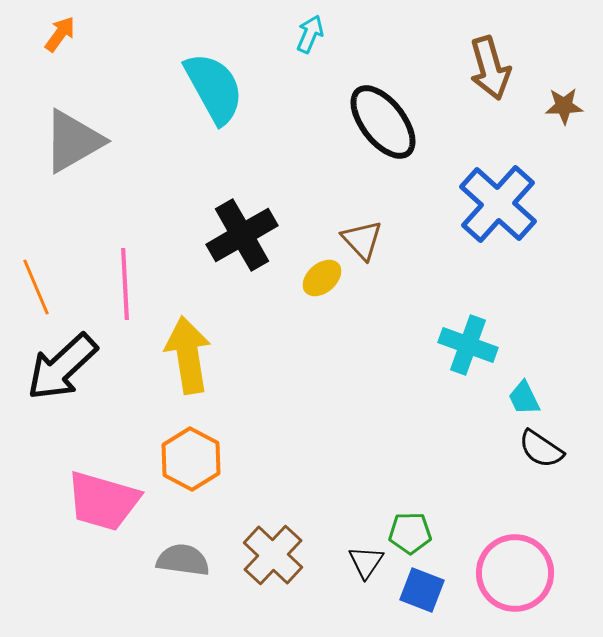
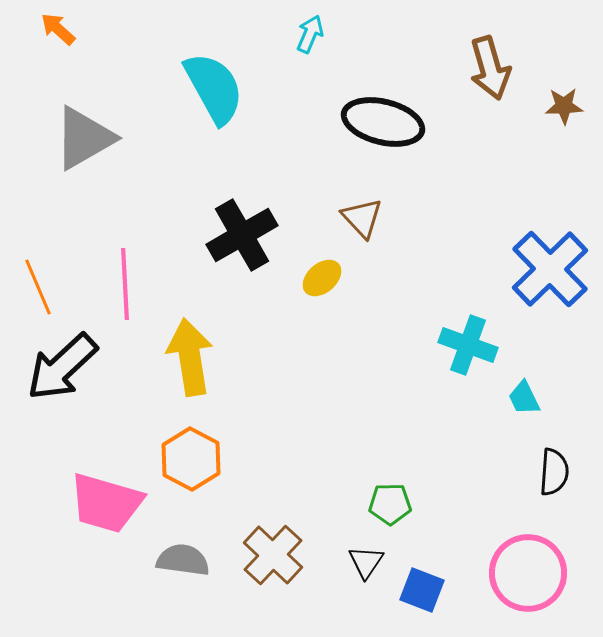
orange arrow: moved 2 px left, 5 px up; rotated 84 degrees counterclockwise
black ellipse: rotated 38 degrees counterclockwise
gray triangle: moved 11 px right, 3 px up
blue cross: moved 52 px right, 65 px down; rotated 4 degrees clockwise
brown triangle: moved 22 px up
orange line: moved 2 px right
yellow arrow: moved 2 px right, 2 px down
black semicircle: moved 13 px right, 23 px down; rotated 120 degrees counterclockwise
pink trapezoid: moved 3 px right, 2 px down
green pentagon: moved 20 px left, 29 px up
pink circle: moved 13 px right
